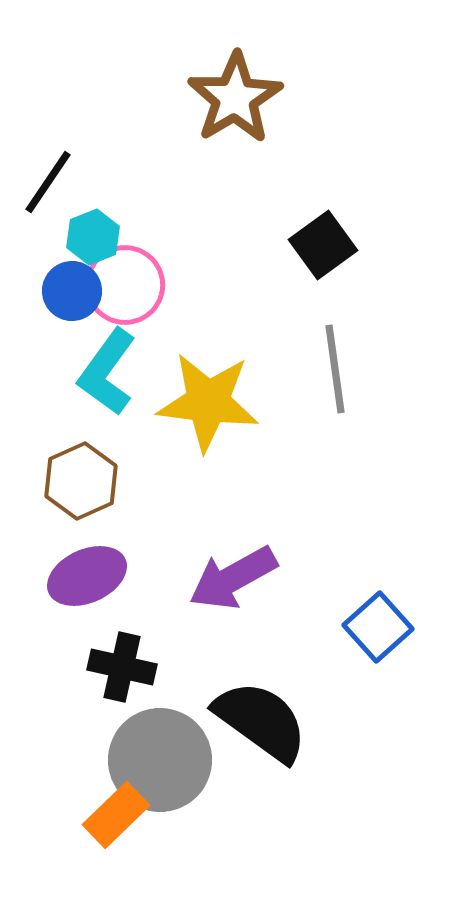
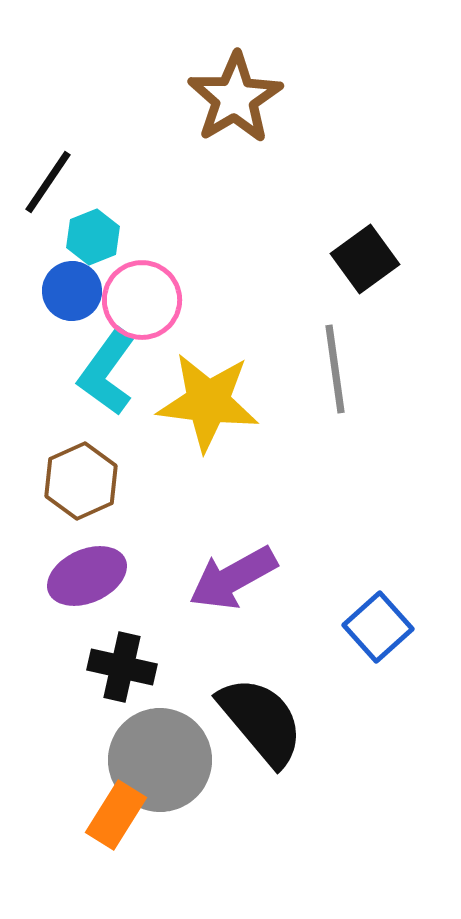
black square: moved 42 px right, 14 px down
pink circle: moved 17 px right, 15 px down
black semicircle: rotated 14 degrees clockwise
orange rectangle: rotated 14 degrees counterclockwise
